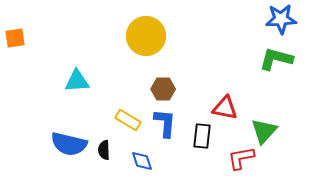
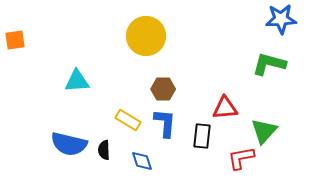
orange square: moved 2 px down
green L-shape: moved 7 px left, 5 px down
red triangle: rotated 16 degrees counterclockwise
